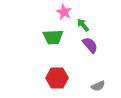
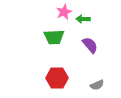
pink star: rotated 21 degrees clockwise
green arrow: moved 6 px up; rotated 48 degrees counterclockwise
green trapezoid: moved 1 px right
gray semicircle: moved 1 px left, 1 px up
